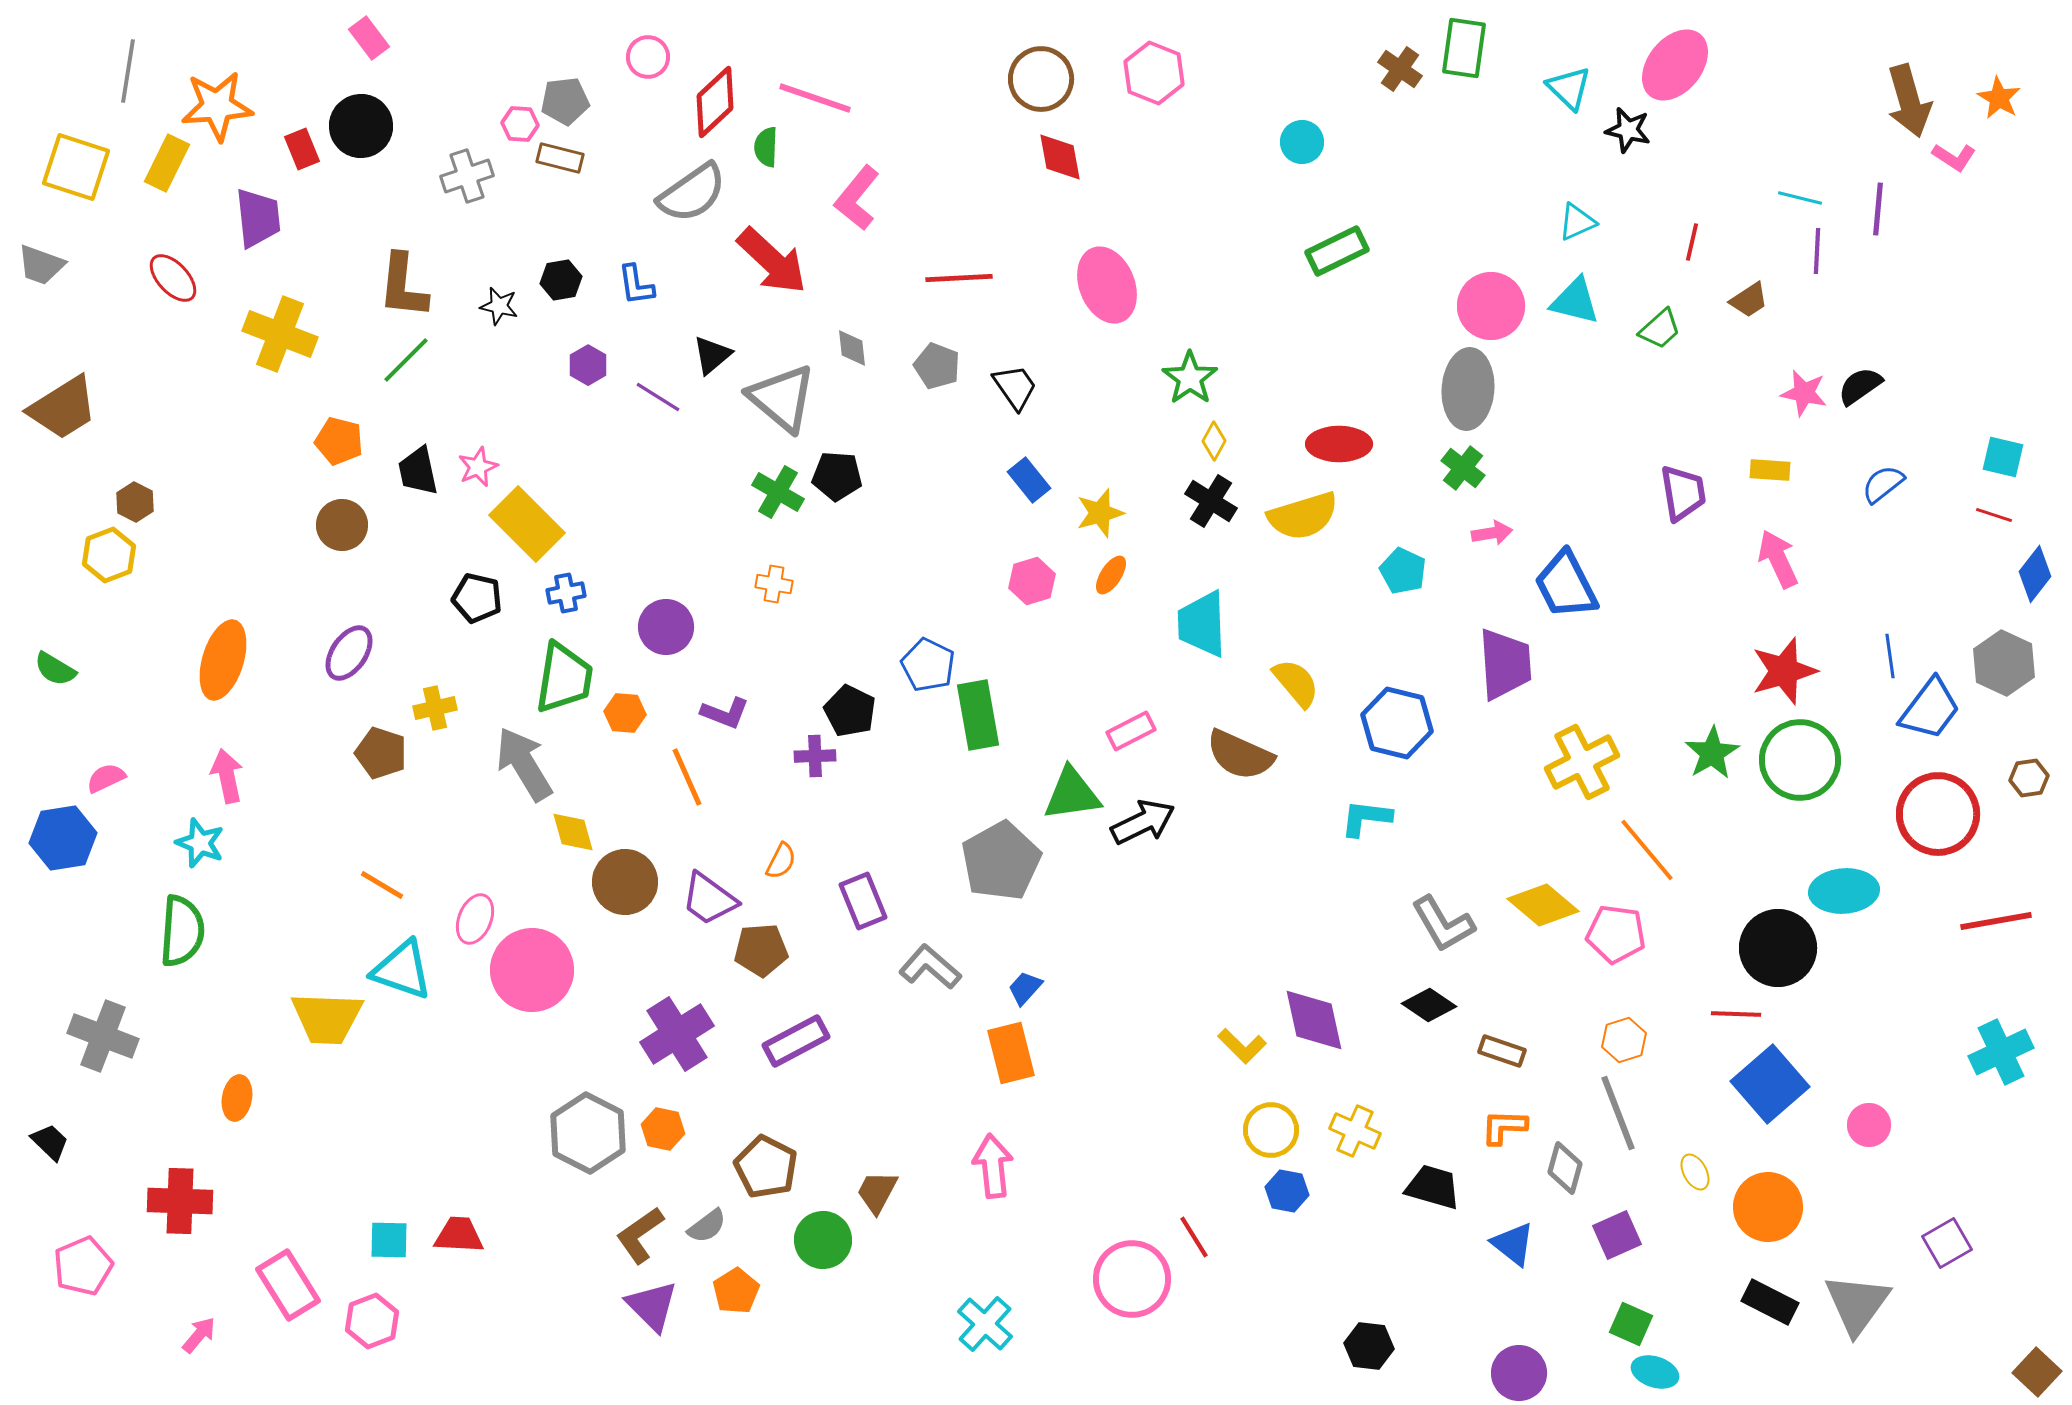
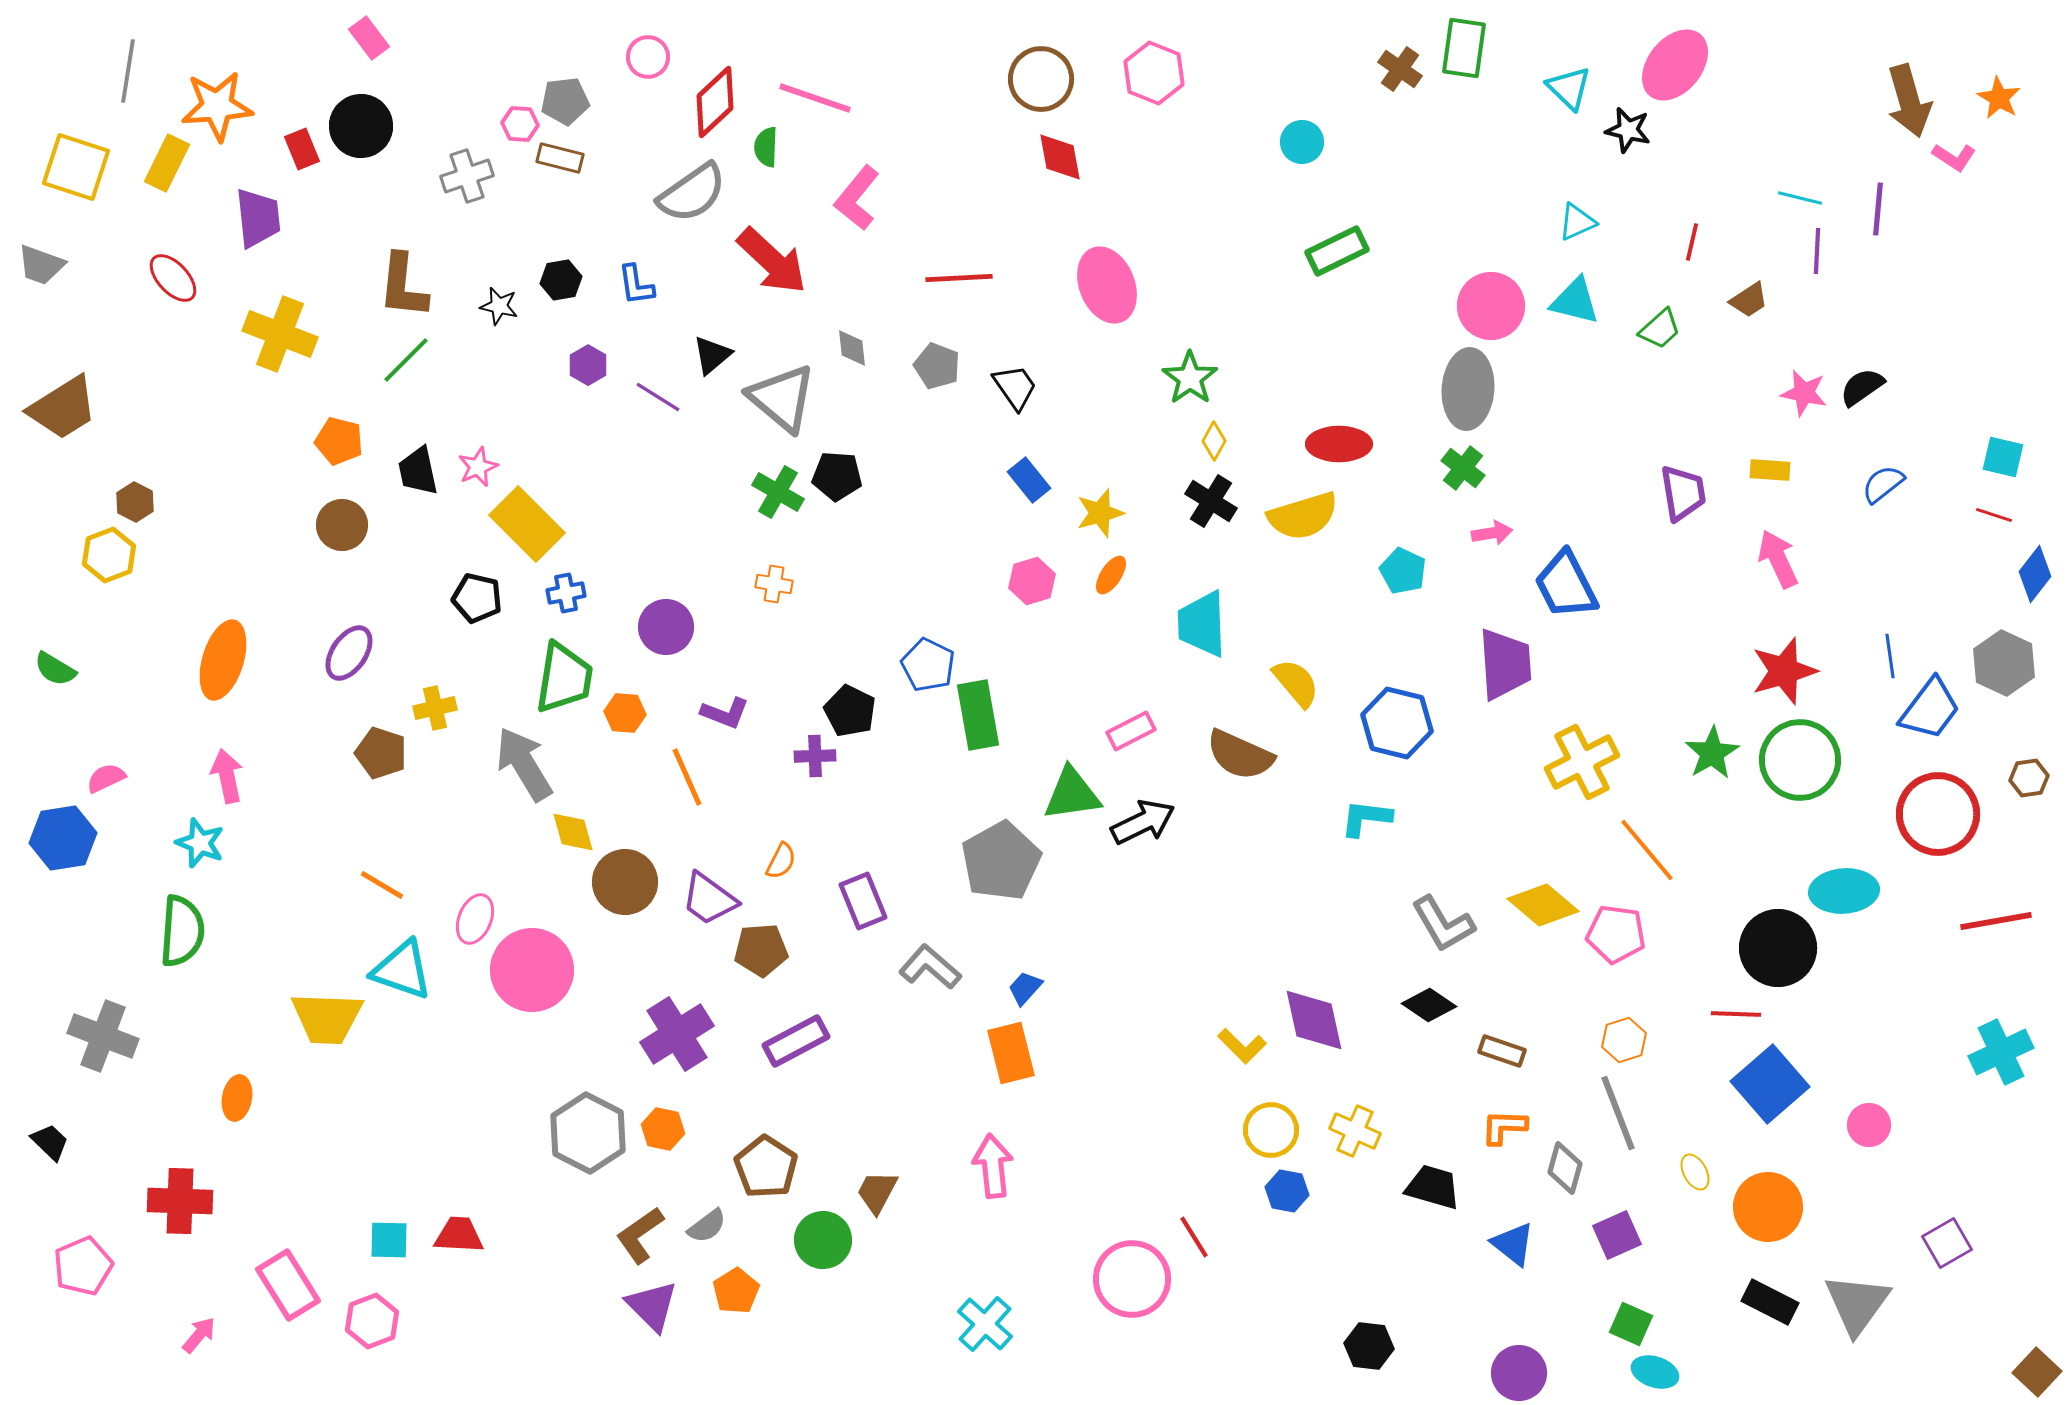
black semicircle at (1860, 386): moved 2 px right, 1 px down
brown pentagon at (766, 1167): rotated 6 degrees clockwise
